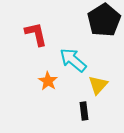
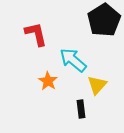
yellow triangle: moved 1 px left
black rectangle: moved 3 px left, 2 px up
